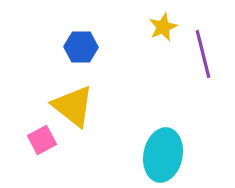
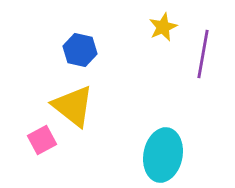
blue hexagon: moved 1 px left, 3 px down; rotated 12 degrees clockwise
purple line: rotated 24 degrees clockwise
